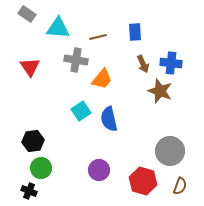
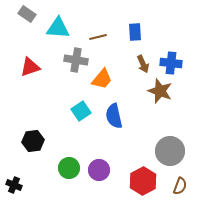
red triangle: rotated 45 degrees clockwise
blue semicircle: moved 5 px right, 3 px up
green circle: moved 28 px right
red hexagon: rotated 16 degrees clockwise
black cross: moved 15 px left, 6 px up
